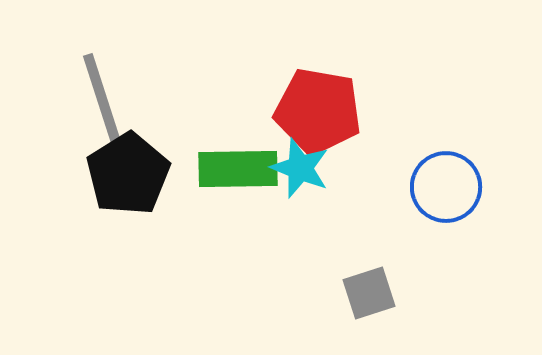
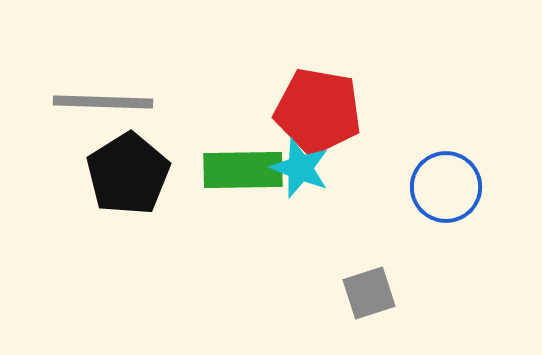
gray line: rotated 70 degrees counterclockwise
green rectangle: moved 5 px right, 1 px down
